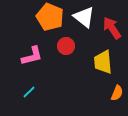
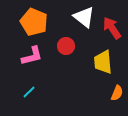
orange pentagon: moved 16 px left, 5 px down
